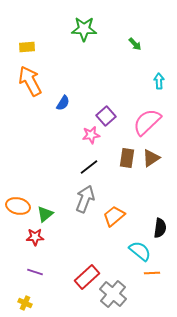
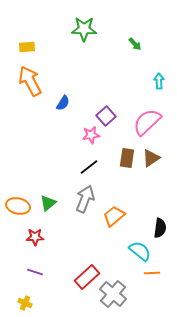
green triangle: moved 3 px right, 11 px up
